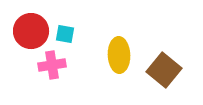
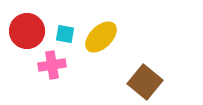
red circle: moved 4 px left
yellow ellipse: moved 18 px left, 18 px up; rotated 48 degrees clockwise
brown square: moved 19 px left, 12 px down
